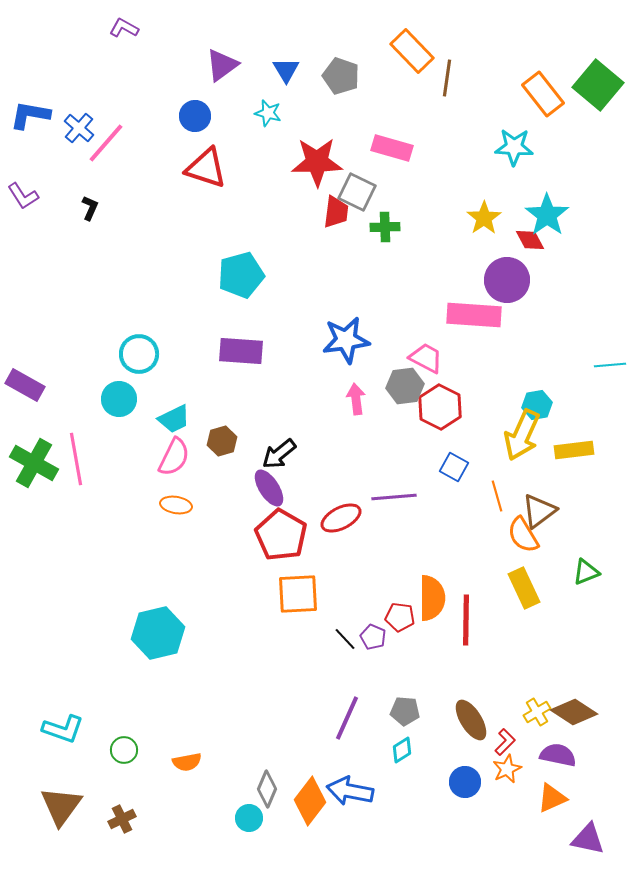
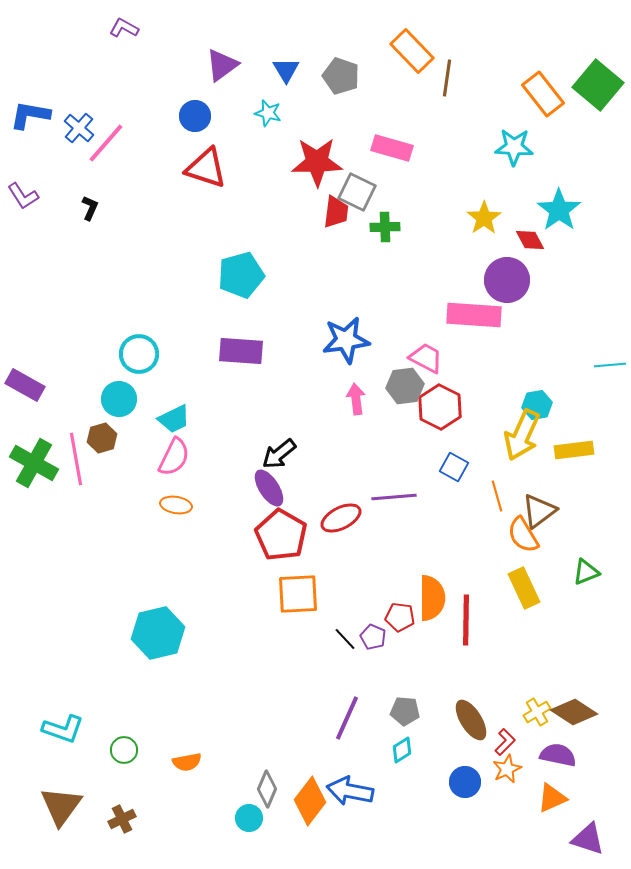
cyan star at (547, 215): moved 12 px right, 5 px up
brown hexagon at (222, 441): moved 120 px left, 3 px up
purple triangle at (588, 839): rotated 6 degrees clockwise
